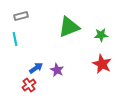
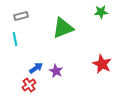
green triangle: moved 6 px left, 1 px down
green star: moved 23 px up
purple star: moved 1 px left, 1 px down
